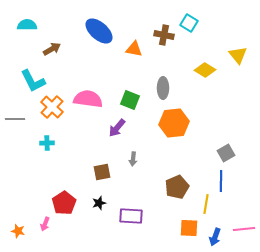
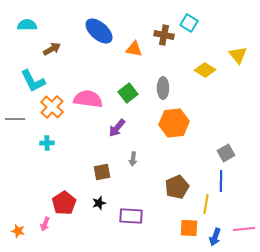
green square: moved 2 px left, 7 px up; rotated 30 degrees clockwise
